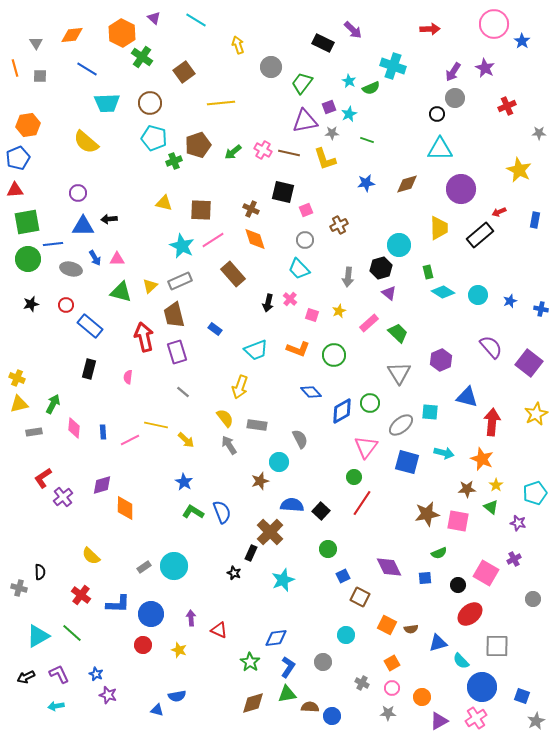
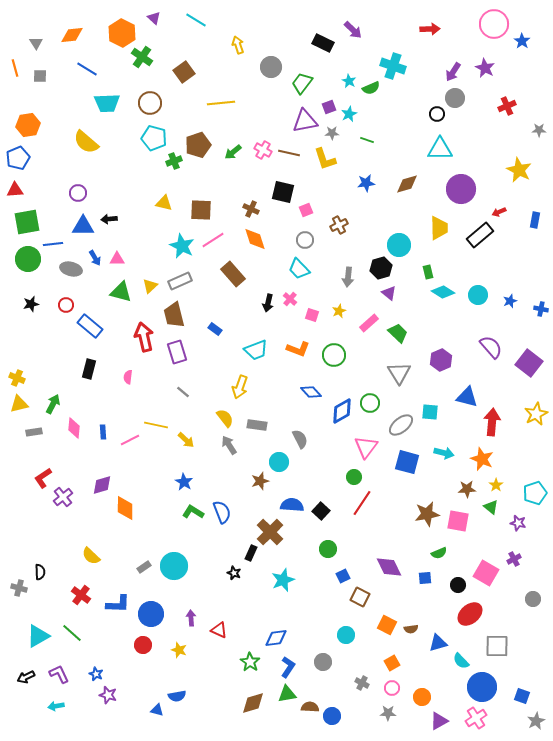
gray star at (539, 133): moved 3 px up
